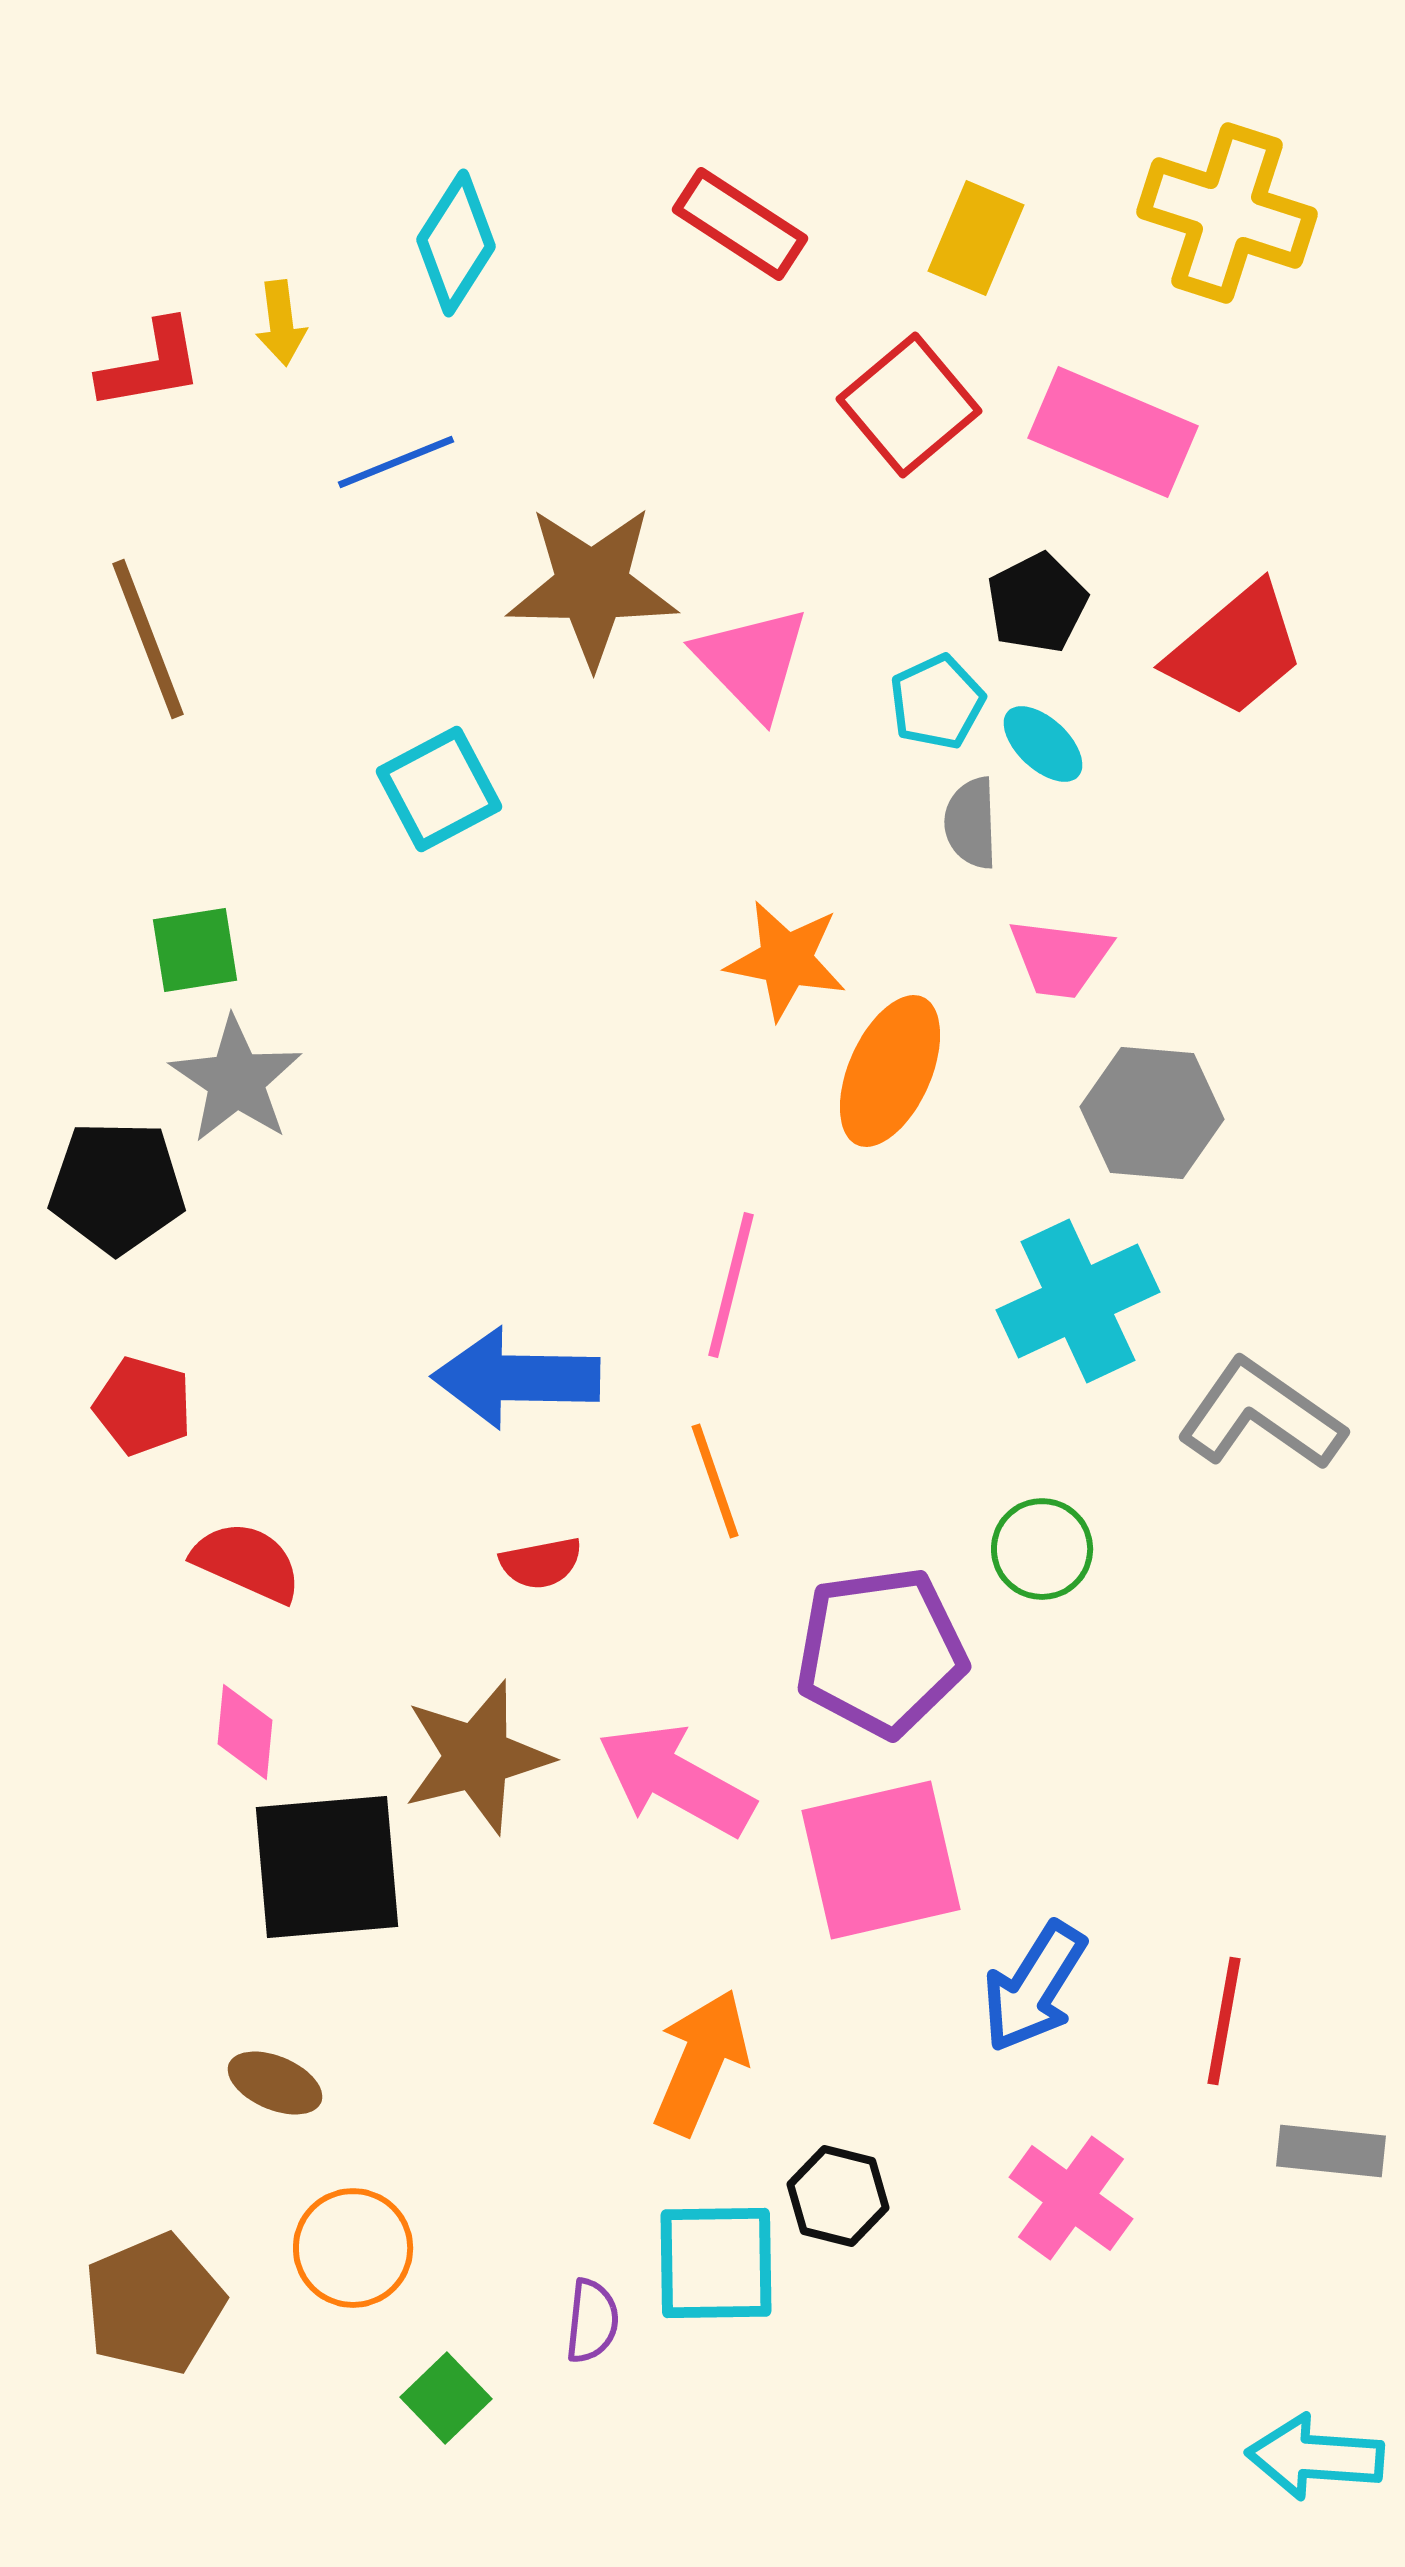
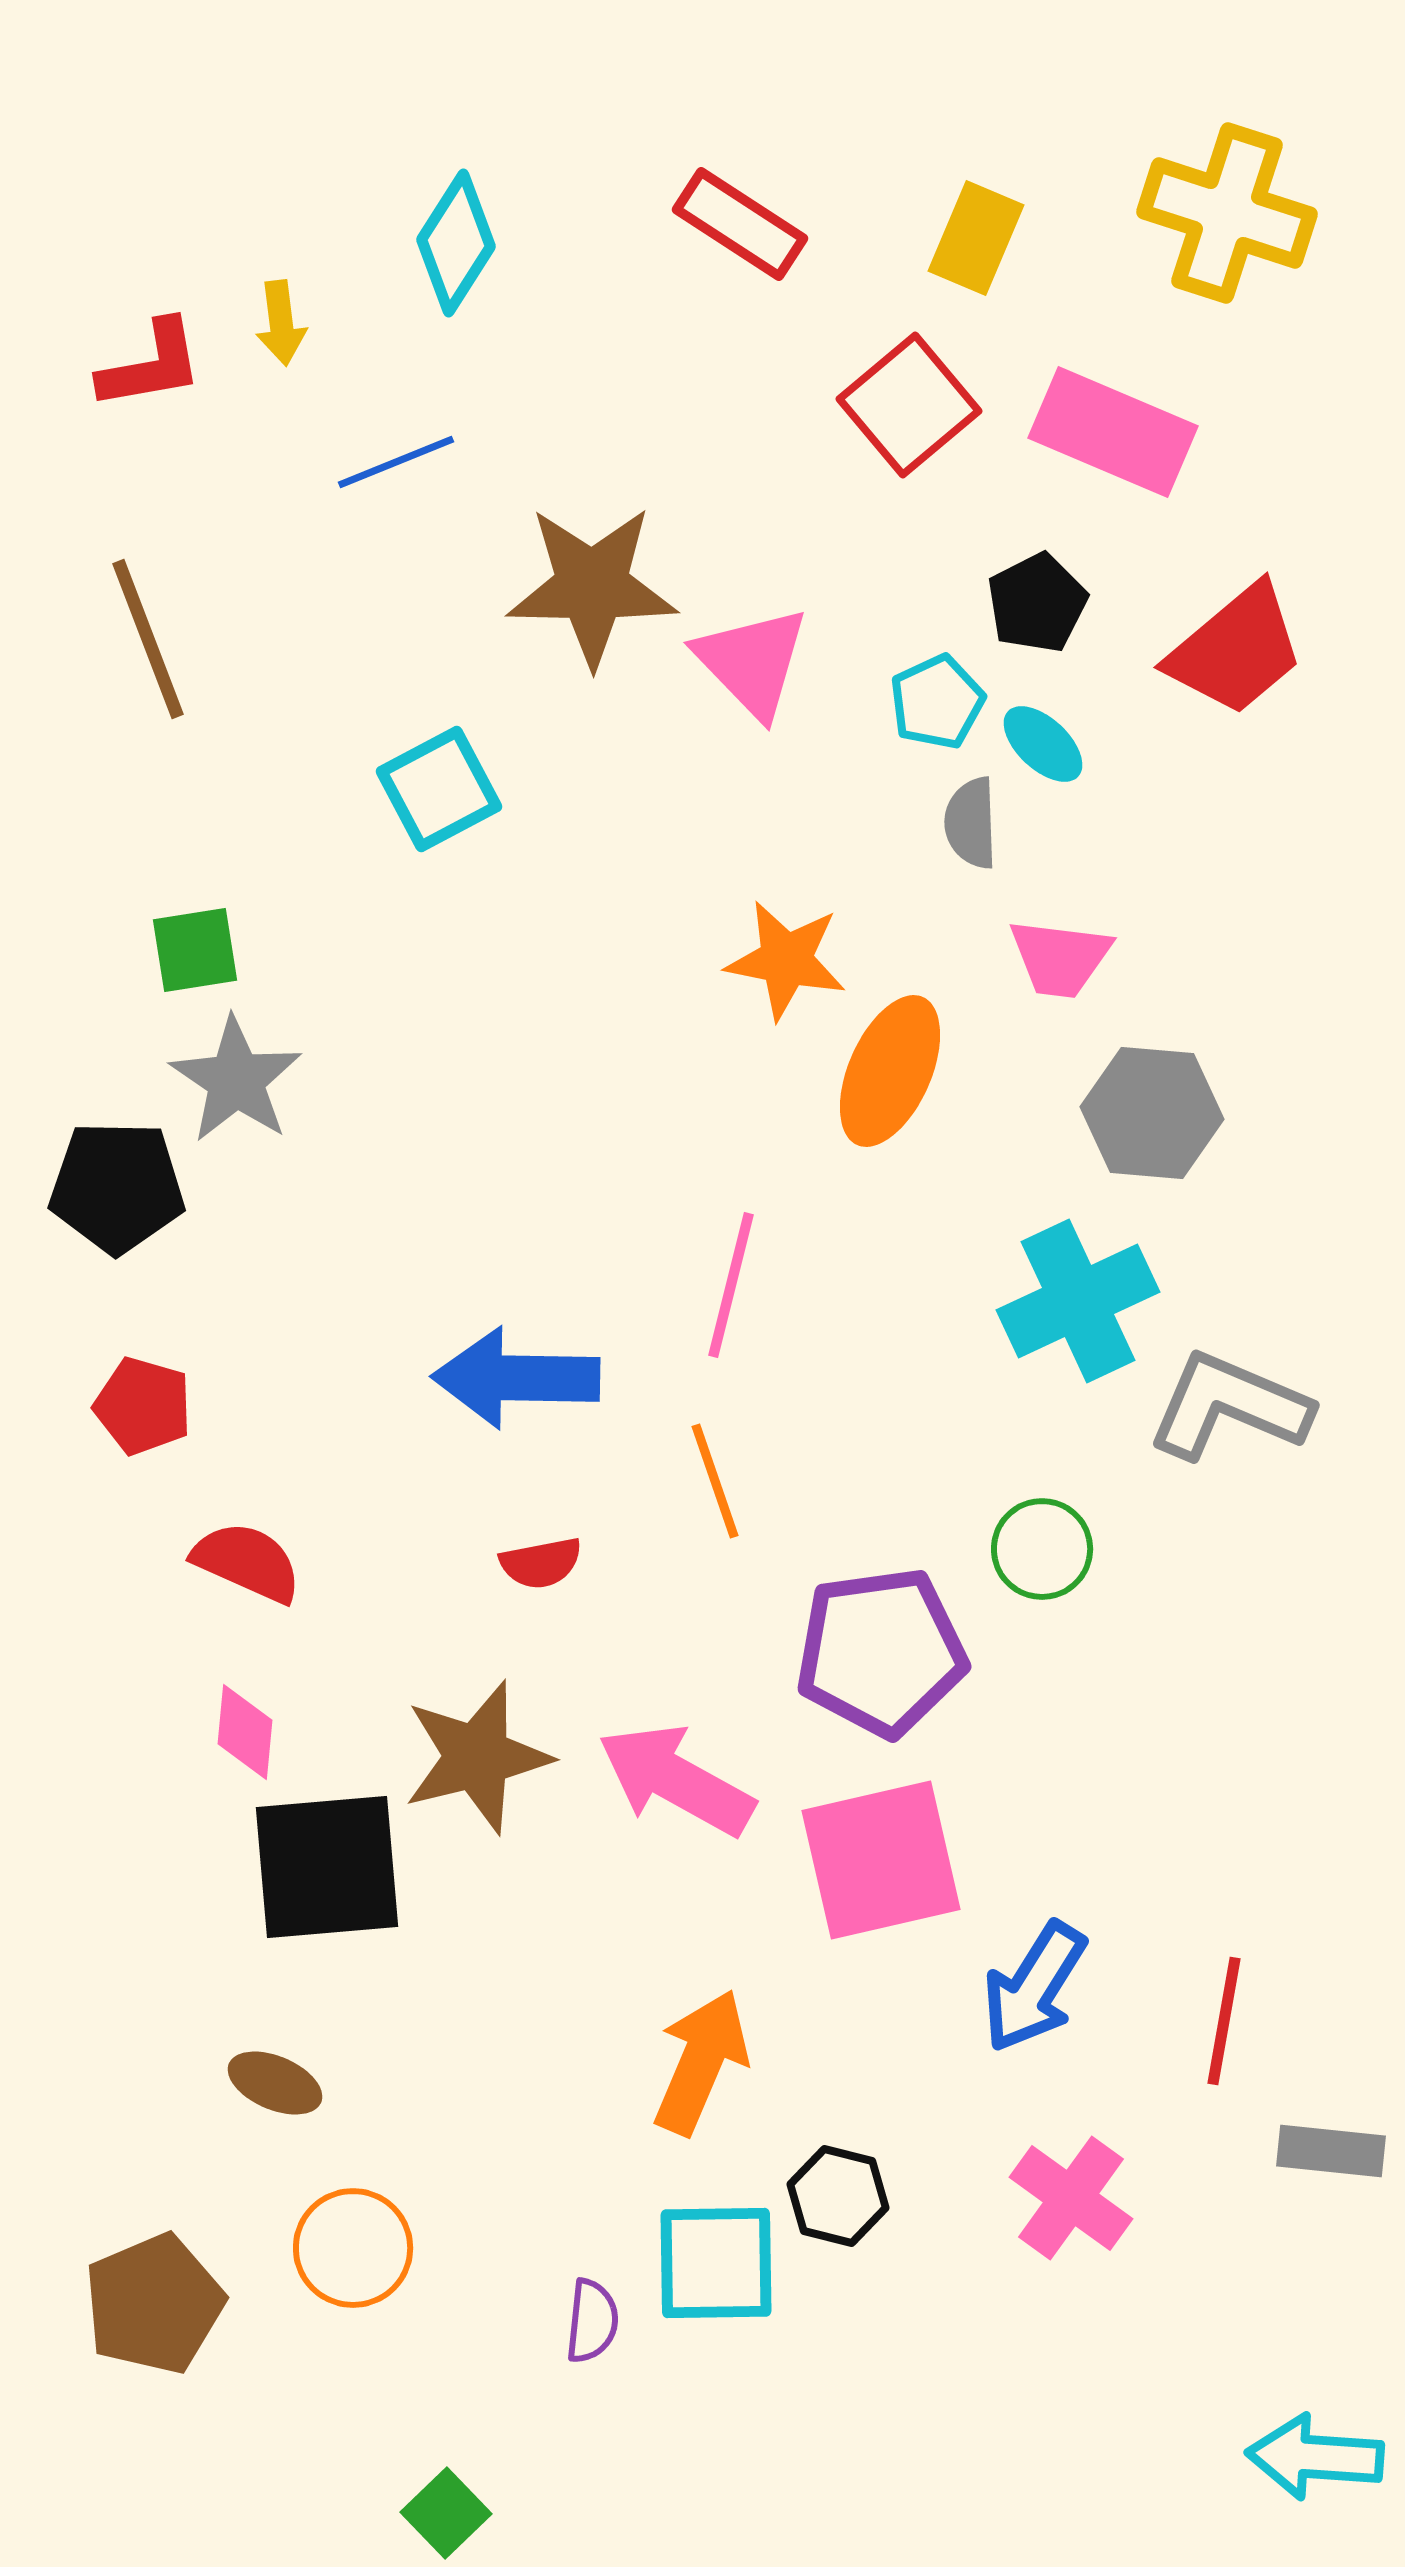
gray L-shape at (1261, 1415): moved 32 px left, 9 px up; rotated 12 degrees counterclockwise
green square at (446, 2398): moved 115 px down
